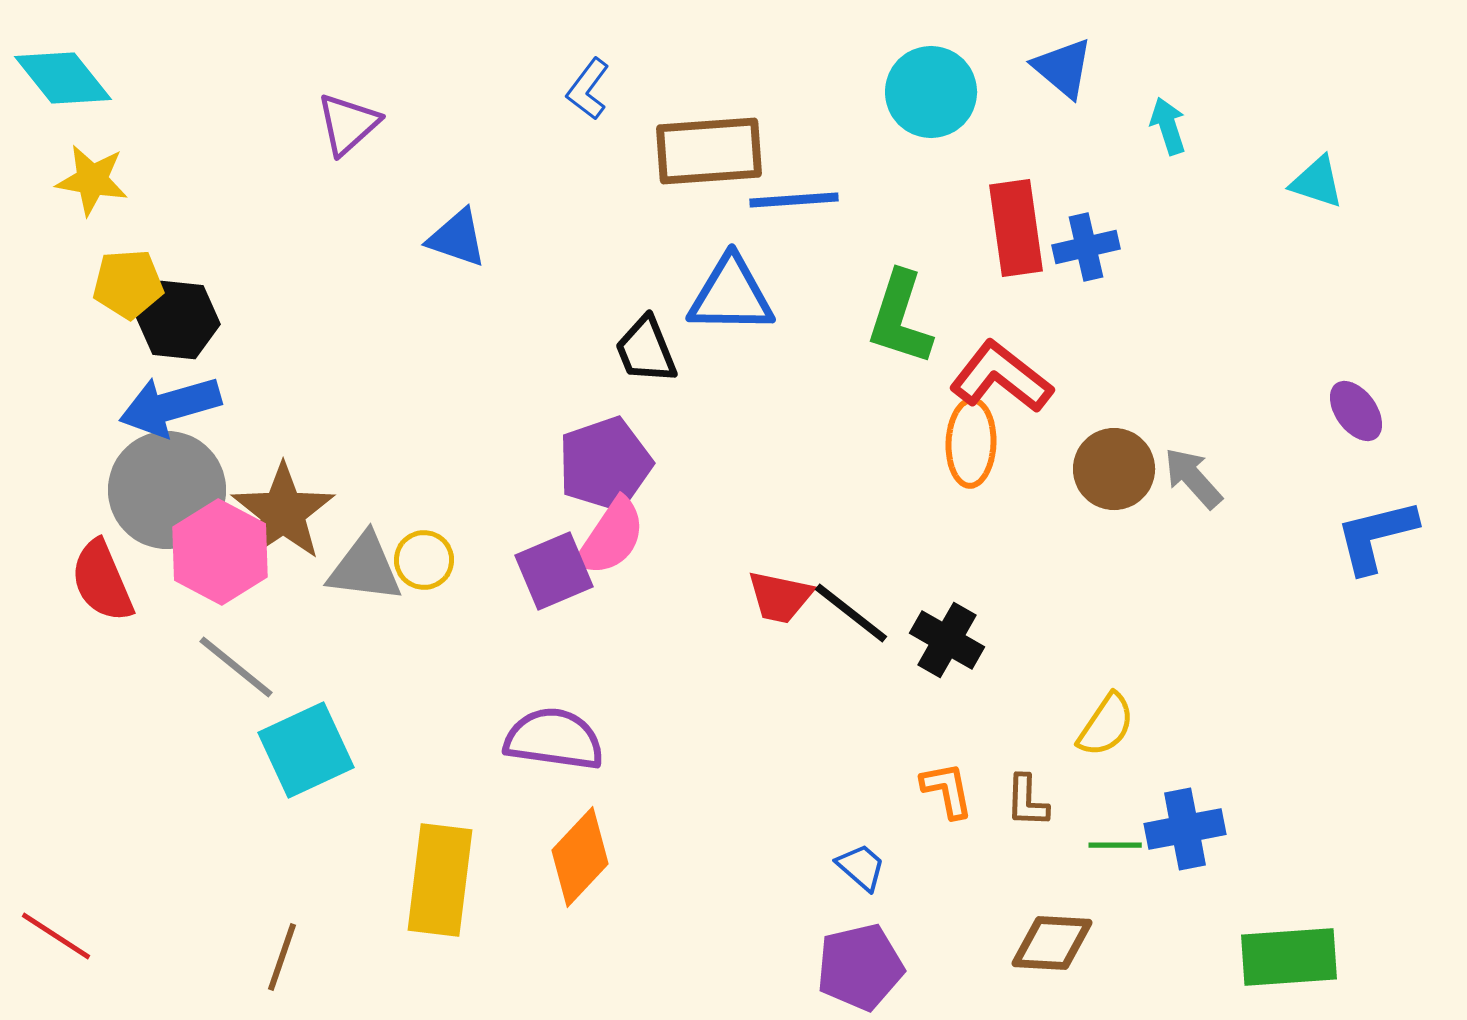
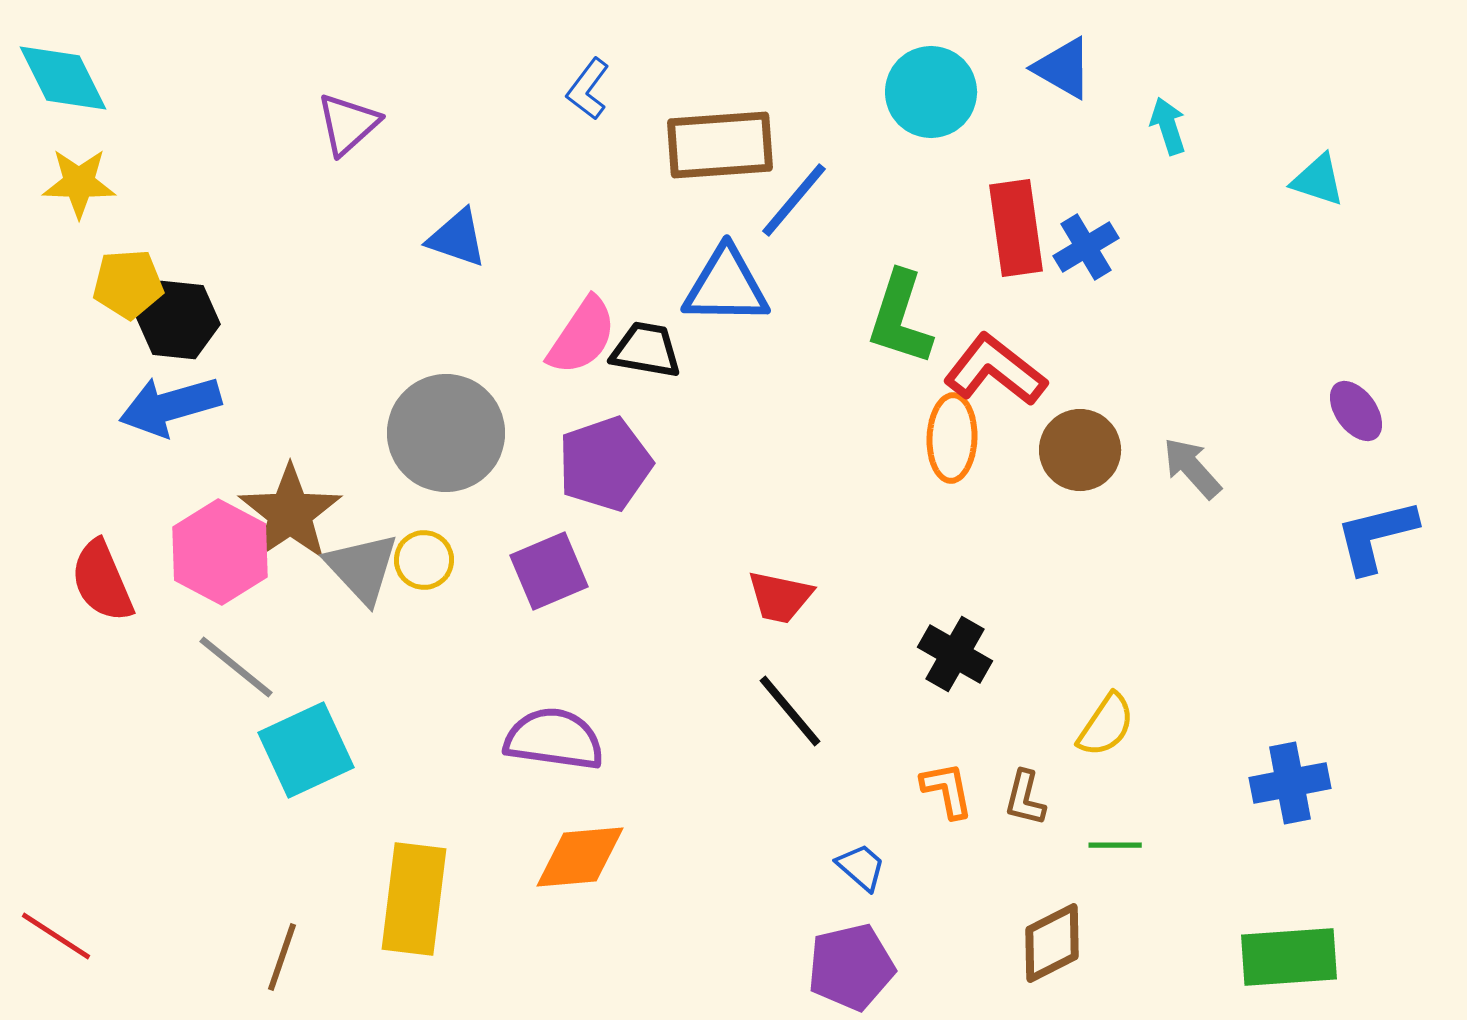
blue triangle at (1063, 68): rotated 10 degrees counterclockwise
cyan diamond at (63, 78): rotated 12 degrees clockwise
brown rectangle at (709, 151): moved 11 px right, 6 px up
yellow star at (92, 180): moved 13 px left, 3 px down; rotated 8 degrees counterclockwise
cyan triangle at (1317, 182): moved 1 px right, 2 px up
blue line at (794, 200): rotated 46 degrees counterclockwise
blue cross at (1086, 247): rotated 18 degrees counterclockwise
blue triangle at (731, 295): moved 5 px left, 9 px up
black trapezoid at (646, 350): rotated 122 degrees clockwise
red L-shape at (1001, 377): moved 6 px left, 7 px up
orange ellipse at (971, 443): moved 19 px left, 5 px up
brown circle at (1114, 469): moved 34 px left, 19 px up
gray arrow at (1193, 478): moved 1 px left, 10 px up
gray circle at (167, 490): moved 279 px right, 57 px up
brown star at (283, 512): moved 7 px right, 1 px down
pink semicircle at (611, 537): moved 29 px left, 201 px up
gray triangle at (365, 568): moved 3 px left; rotated 40 degrees clockwise
purple square at (554, 571): moved 5 px left
black line at (851, 613): moved 61 px left, 98 px down; rotated 12 degrees clockwise
black cross at (947, 640): moved 8 px right, 14 px down
brown L-shape at (1027, 801): moved 2 px left, 3 px up; rotated 12 degrees clockwise
blue cross at (1185, 829): moved 105 px right, 46 px up
orange diamond at (580, 857): rotated 42 degrees clockwise
yellow rectangle at (440, 880): moved 26 px left, 19 px down
brown diamond at (1052, 943): rotated 30 degrees counterclockwise
purple pentagon at (860, 967): moved 9 px left
